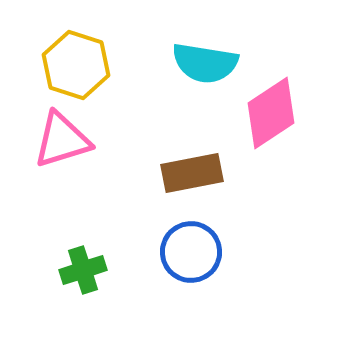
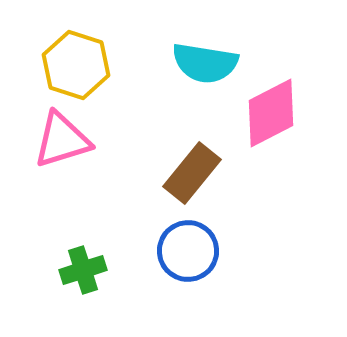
pink diamond: rotated 6 degrees clockwise
brown rectangle: rotated 40 degrees counterclockwise
blue circle: moved 3 px left, 1 px up
